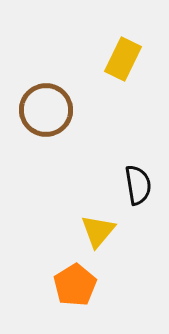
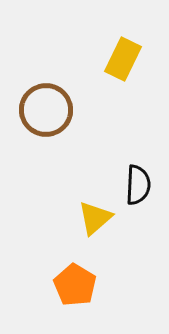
black semicircle: rotated 12 degrees clockwise
yellow triangle: moved 3 px left, 13 px up; rotated 9 degrees clockwise
orange pentagon: rotated 9 degrees counterclockwise
